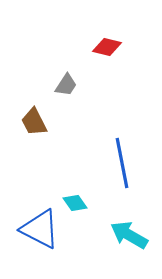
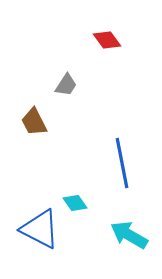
red diamond: moved 7 px up; rotated 40 degrees clockwise
